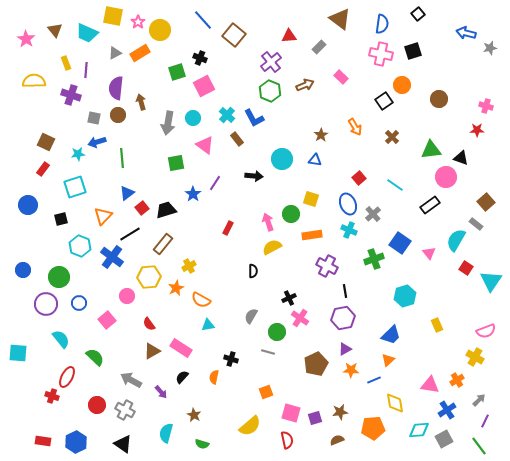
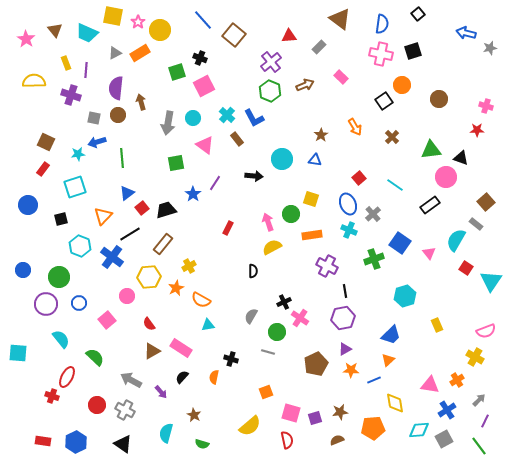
black cross at (289, 298): moved 5 px left, 4 px down
